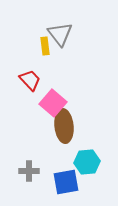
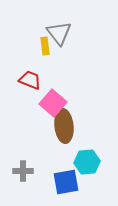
gray triangle: moved 1 px left, 1 px up
red trapezoid: rotated 25 degrees counterclockwise
gray cross: moved 6 px left
